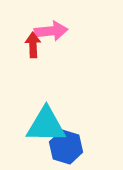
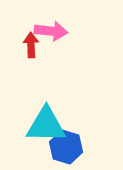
pink arrow: rotated 12 degrees clockwise
red arrow: moved 2 px left
